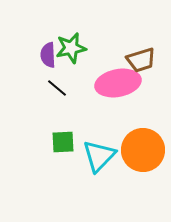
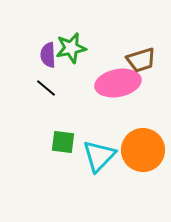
black line: moved 11 px left
green square: rotated 10 degrees clockwise
